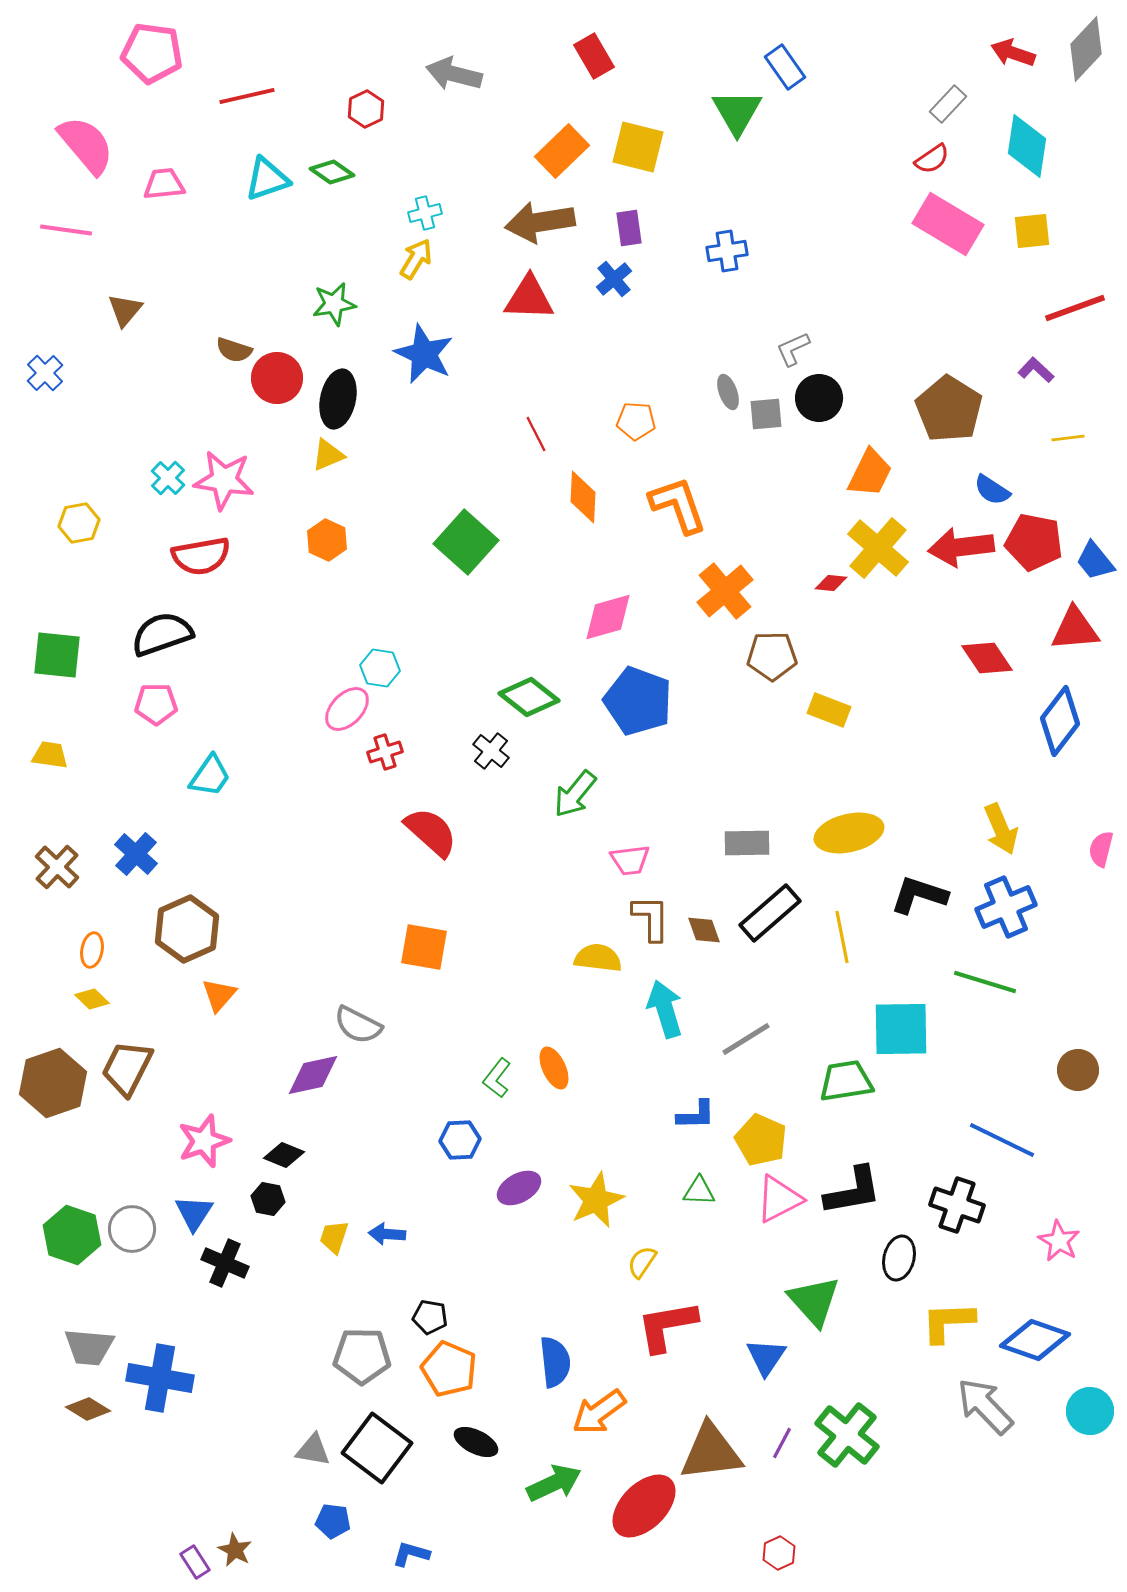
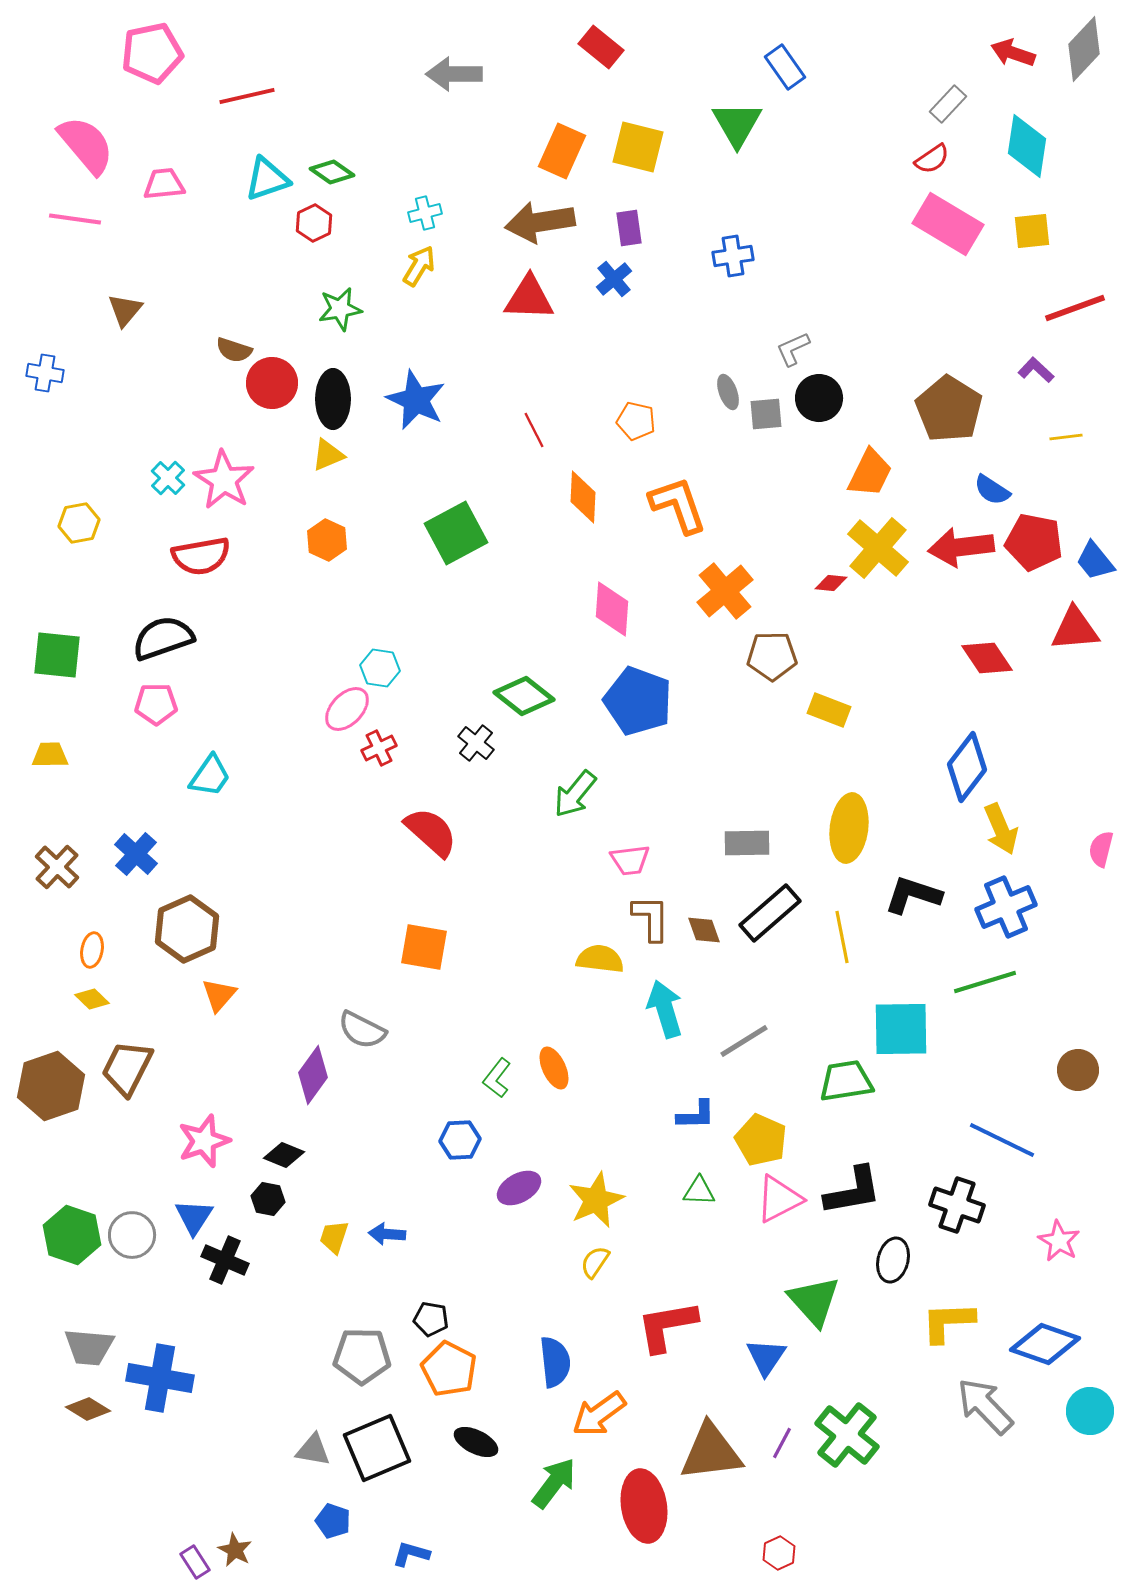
gray diamond at (1086, 49): moved 2 px left
pink pentagon at (152, 53): rotated 20 degrees counterclockwise
red rectangle at (594, 56): moved 7 px right, 9 px up; rotated 21 degrees counterclockwise
gray arrow at (454, 74): rotated 14 degrees counterclockwise
red hexagon at (366, 109): moved 52 px left, 114 px down
green triangle at (737, 112): moved 12 px down
orange rectangle at (562, 151): rotated 22 degrees counterclockwise
pink line at (66, 230): moved 9 px right, 11 px up
blue cross at (727, 251): moved 6 px right, 5 px down
yellow arrow at (416, 259): moved 3 px right, 7 px down
green star at (334, 304): moved 6 px right, 5 px down
blue star at (424, 354): moved 8 px left, 46 px down
blue cross at (45, 373): rotated 36 degrees counterclockwise
red circle at (277, 378): moved 5 px left, 5 px down
black ellipse at (338, 399): moved 5 px left; rotated 12 degrees counterclockwise
orange pentagon at (636, 421): rotated 9 degrees clockwise
red line at (536, 434): moved 2 px left, 4 px up
yellow line at (1068, 438): moved 2 px left, 1 px up
pink star at (224, 480): rotated 24 degrees clockwise
green square at (466, 542): moved 10 px left, 9 px up; rotated 20 degrees clockwise
pink diamond at (608, 617): moved 4 px right, 8 px up; rotated 70 degrees counterclockwise
black semicircle at (162, 634): moved 1 px right, 4 px down
green diamond at (529, 697): moved 5 px left, 1 px up
blue diamond at (1060, 721): moved 93 px left, 46 px down
black cross at (491, 751): moved 15 px left, 8 px up
red cross at (385, 752): moved 6 px left, 4 px up; rotated 8 degrees counterclockwise
yellow trapezoid at (50, 755): rotated 9 degrees counterclockwise
yellow ellipse at (849, 833): moved 5 px up; rotated 70 degrees counterclockwise
black L-shape at (919, 895): moved 6 px left
yellow semicircle at (598, 958): moved 2 px right, 1 px down
green line at (985, 982): rotated 34 degrees counterclockwise
gray semicircle at (358, 1025): moved 4 px right, 5 px down
gray line at (746, 1039): moved 2 px left, 2 px down
purple diamond at (313, 1075): rotated 42 degrees counterclockwise
brown hexagon at (53, 1083): moved 2 px left, 3 px down
blue triangle at (194, 1213): moved 4 px down
gray circle at (132, 1229): moved 6 px down
black ellipse at (899, 1258): moved 6 px left, 2 px down
yellow semicircle at (642, 1262): moved 47 px left
black cross at (225, 1263): moved 3 px up
black pentagon at (430, 1317): moved 1 px right, 2 px down
blue diamond at (1035, 1340): moved 10 px right, 4 px down
orange pentagon at (449, 1369): rotated 4 degrees clockwise
orange arrow at (599, 1412): moved 2 px down
black square at (377, 1448): rotated 30 degrees clockwise
green arrow at (554, 1483): rotated 28 degrees counterclockwise
red ellipse at (644, 1506): rotated 54 degrees counterclockwise
blue pentagon at (333, 1521): rotated 12 degrees clockwise
